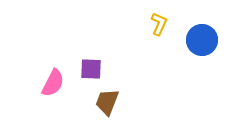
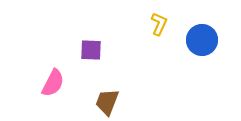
purple square: moved 19 px up
